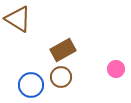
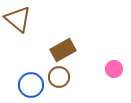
brown triangle: rotated 8 degrees clockwise
pink circle: moved 2 px left
brown circle: moved 2 px left
